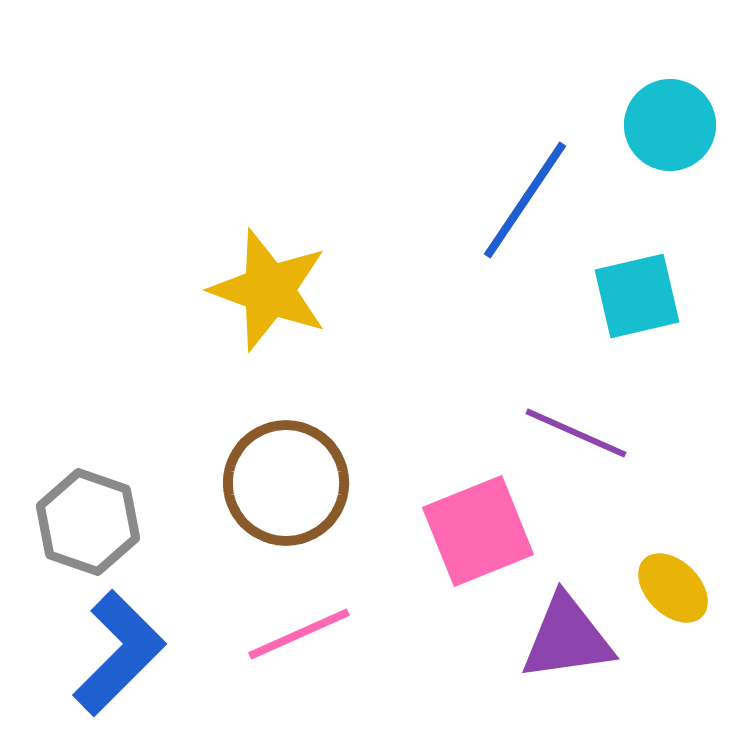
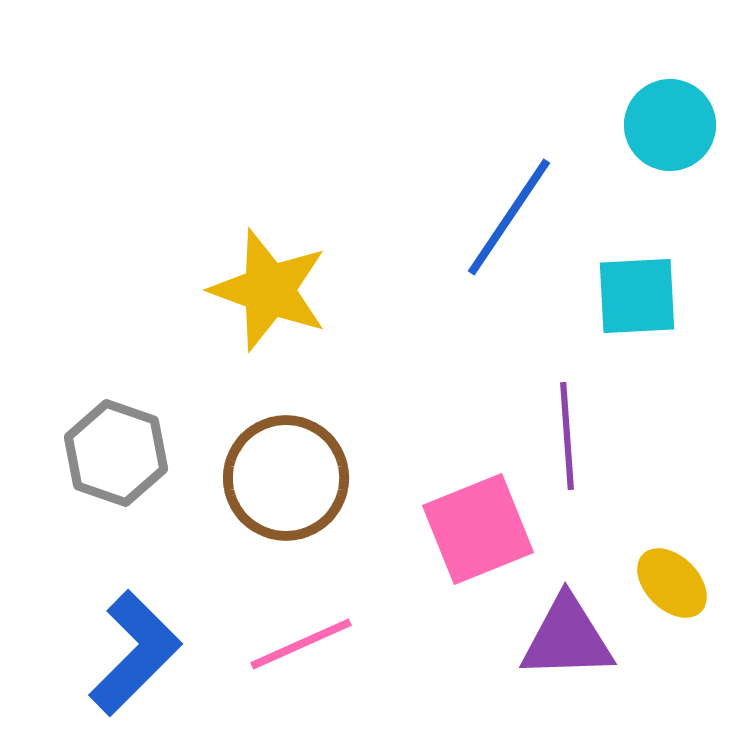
blue line: moved 16 px left, 17 px down
cyan square: rotated 10 degrees clockwise
purple line: moved 9 px left, 3 px down; rotated 62 degrees clockwise
brown circle: moved 5 px up
gray hexagon: moved 28 px right, 69 px up
pink square: moved 2 px up
yellow ellipse: moved 1 px left, 5 px up
pink line: moved 2 px right, 10 px down
purple triangle: rotated 6 degrees clockwise
blue L-shape: moved 16 px right
